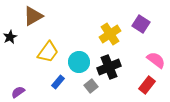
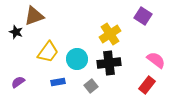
brown triangle: moved 1 px right; rotated 10 degrees clockwise
purple square: moved 2 px right, 8 px up
black star: moved 6 px right, 5 px up; rotated 24 degrees counterclockwise
cyan circle: moved 2 px left, 3 px up
black cross: moved 4 px up; rotated 15 degrees clockwise
blue rectangle: rotated 40 degrees clockwise
purple semicircle: moved 10 px up
